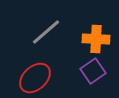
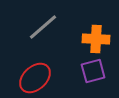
gray line: moved 3 px left, 5 px up
purple square: rotated 20 degrees clockwise
